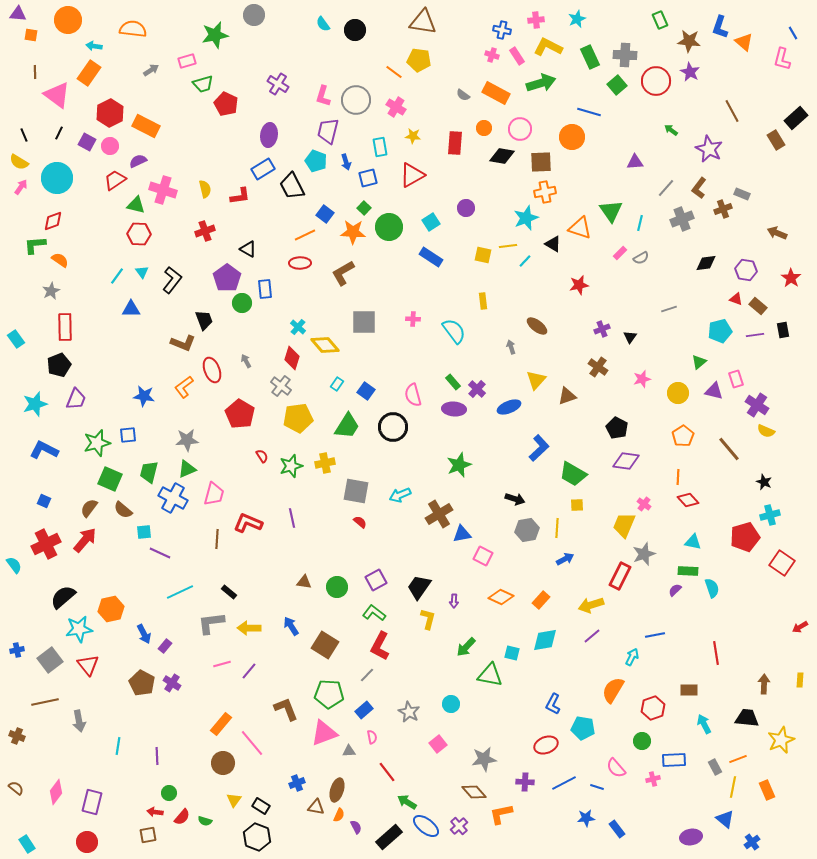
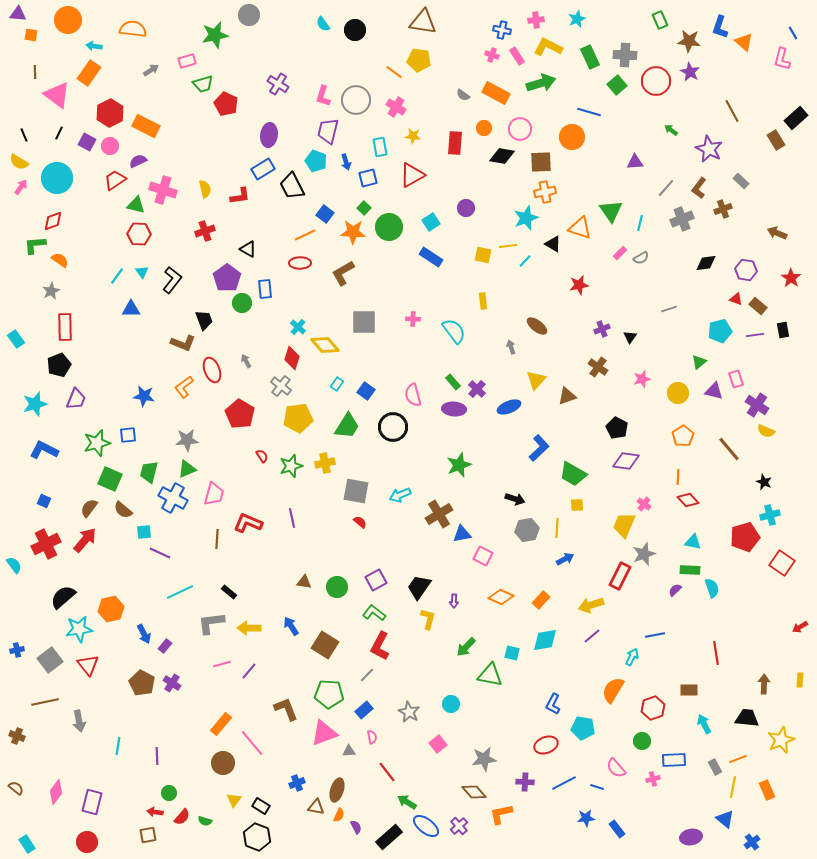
gray circle at (254, 15): moved 5 px left
gray rectangle at (742, 194): moved 1 px left, 13 px up; rotated 21 degrees clockwise
green rectangle at (688, 571): moved 2 px right, 1 px up
